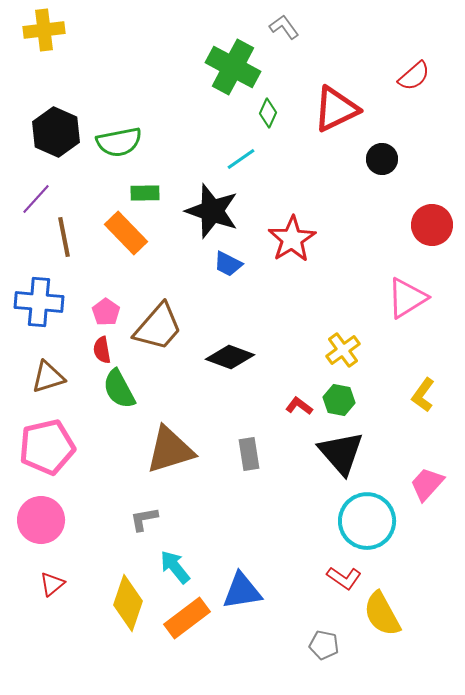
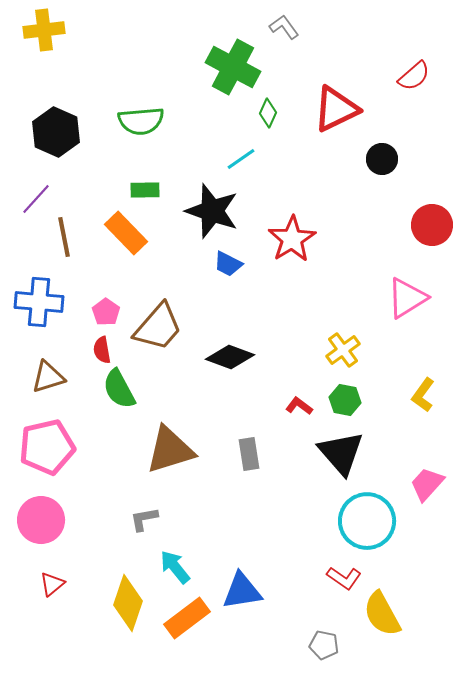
green semicircle at (119, 142): moved 22 px right, 21 px up; rotated 6 degrees clockwise
green rectangle at (145, 193): moved 3 px up
green hexagon at (339, 400): moved 6 px right
